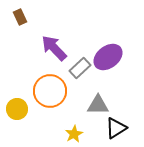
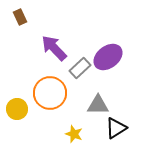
orange circle: moved 2 px down
yellow star: rotated 24 degrees counterclockwise
